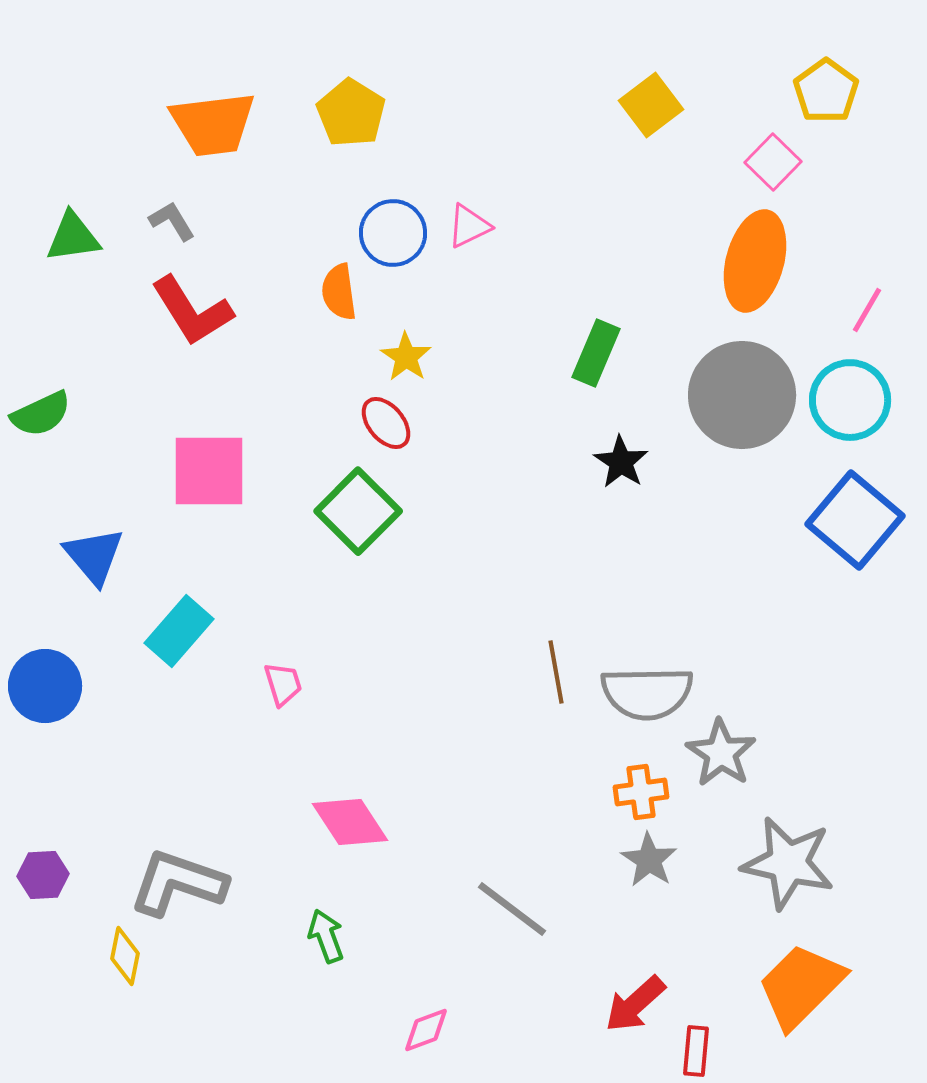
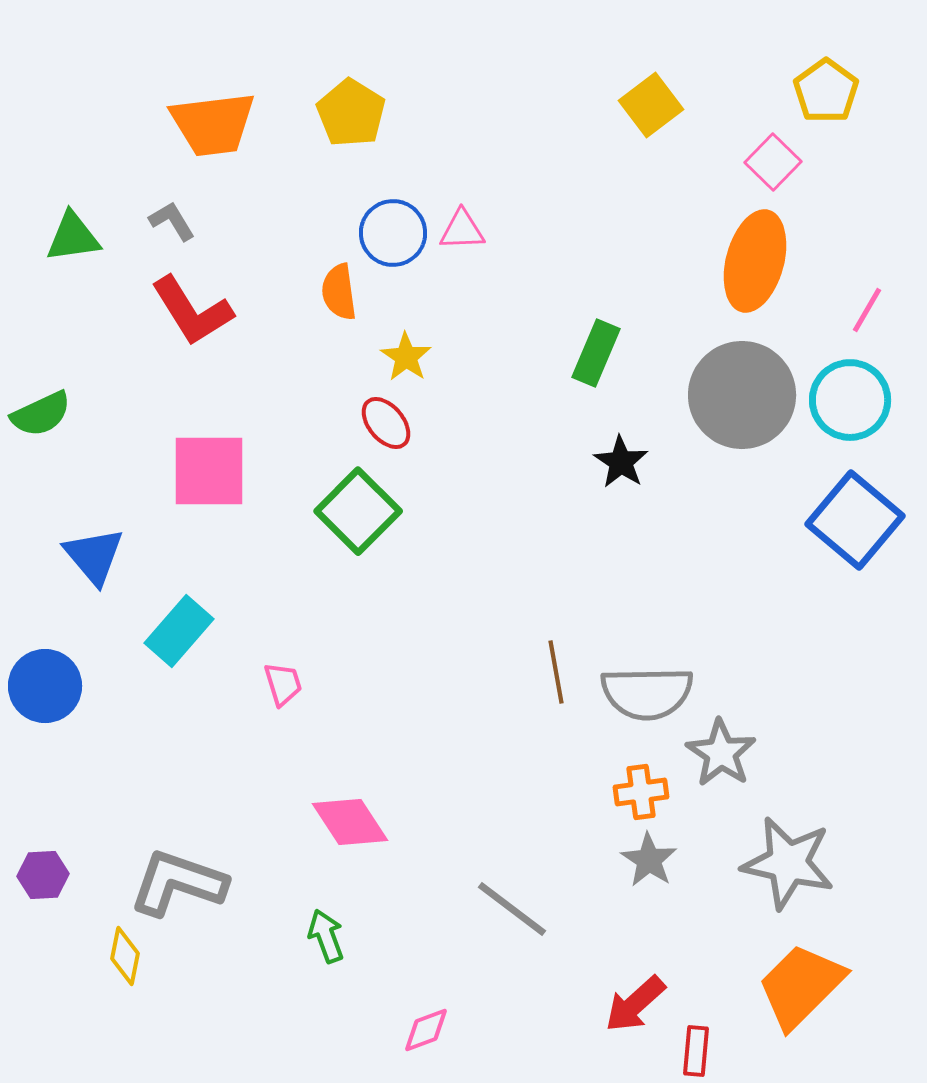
pink triangle at (469, 226): moved 7 px left, 4 px down; rotated 24 degrees clockwise
